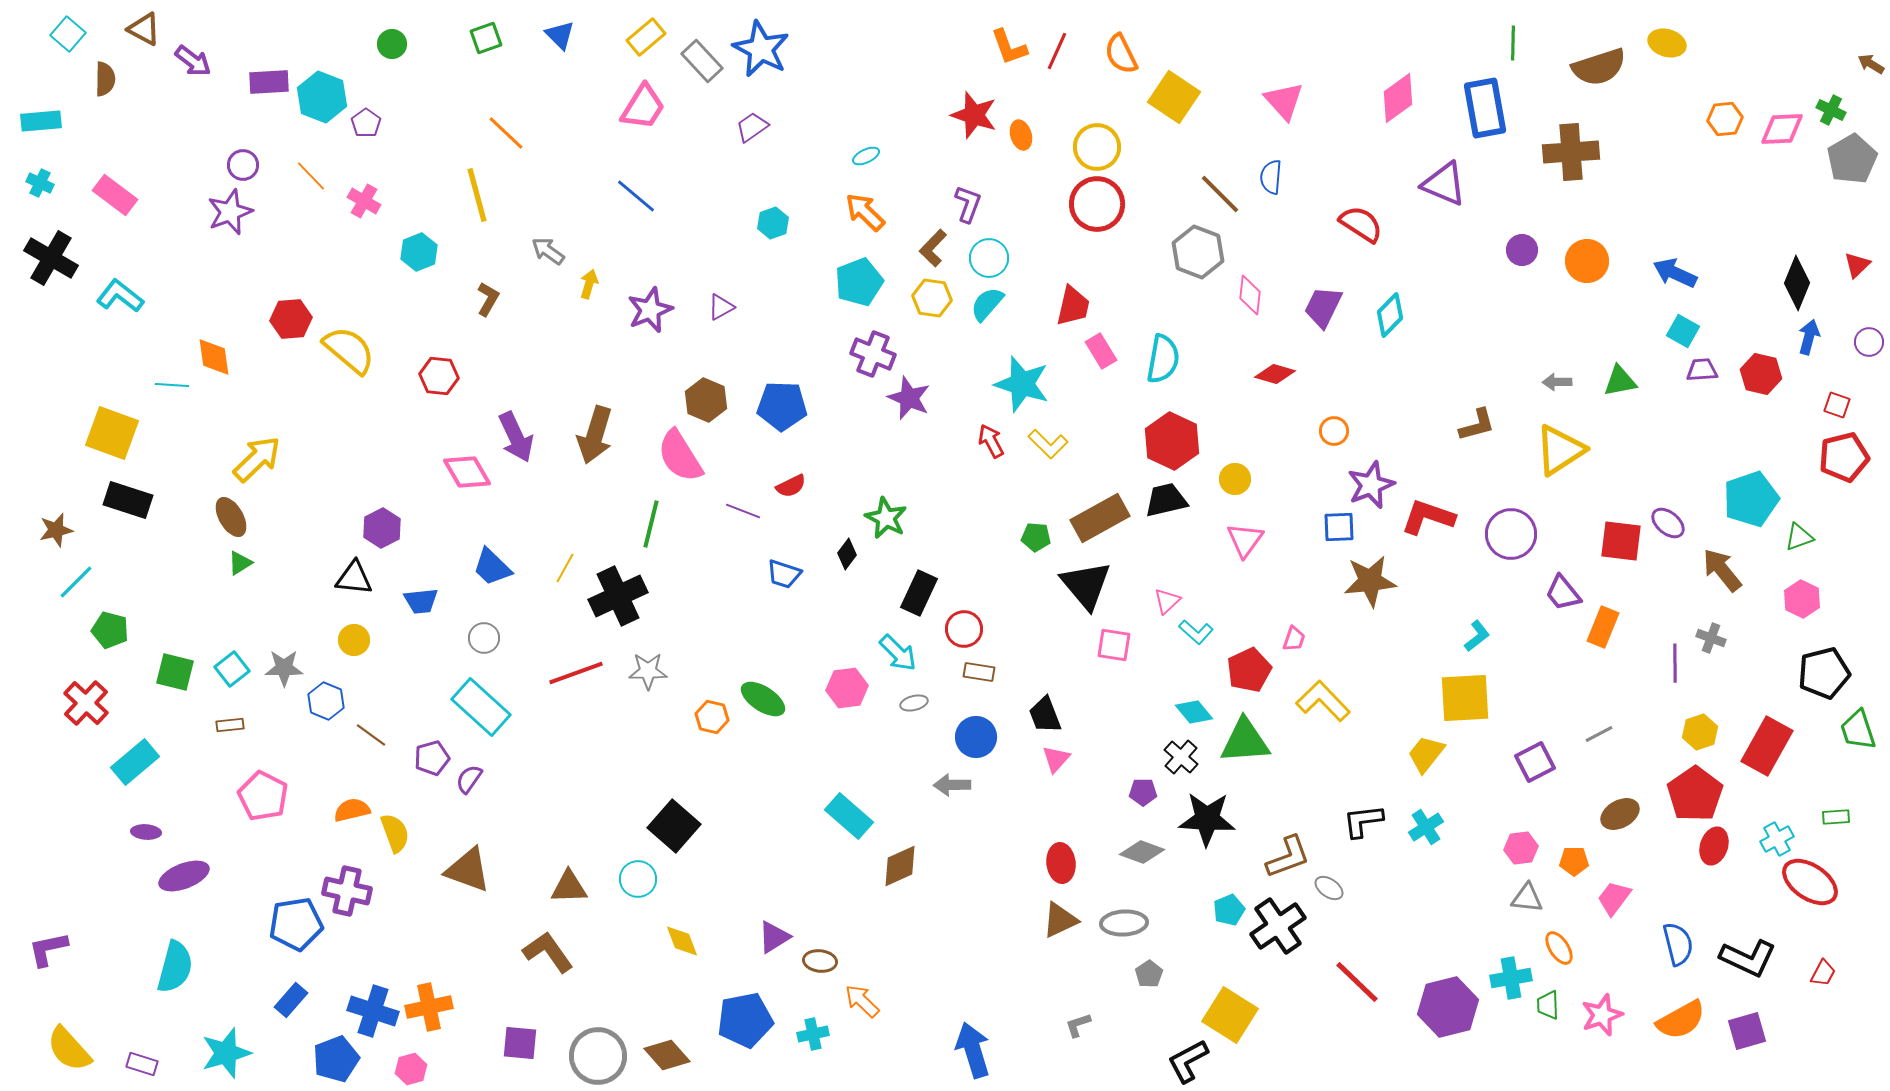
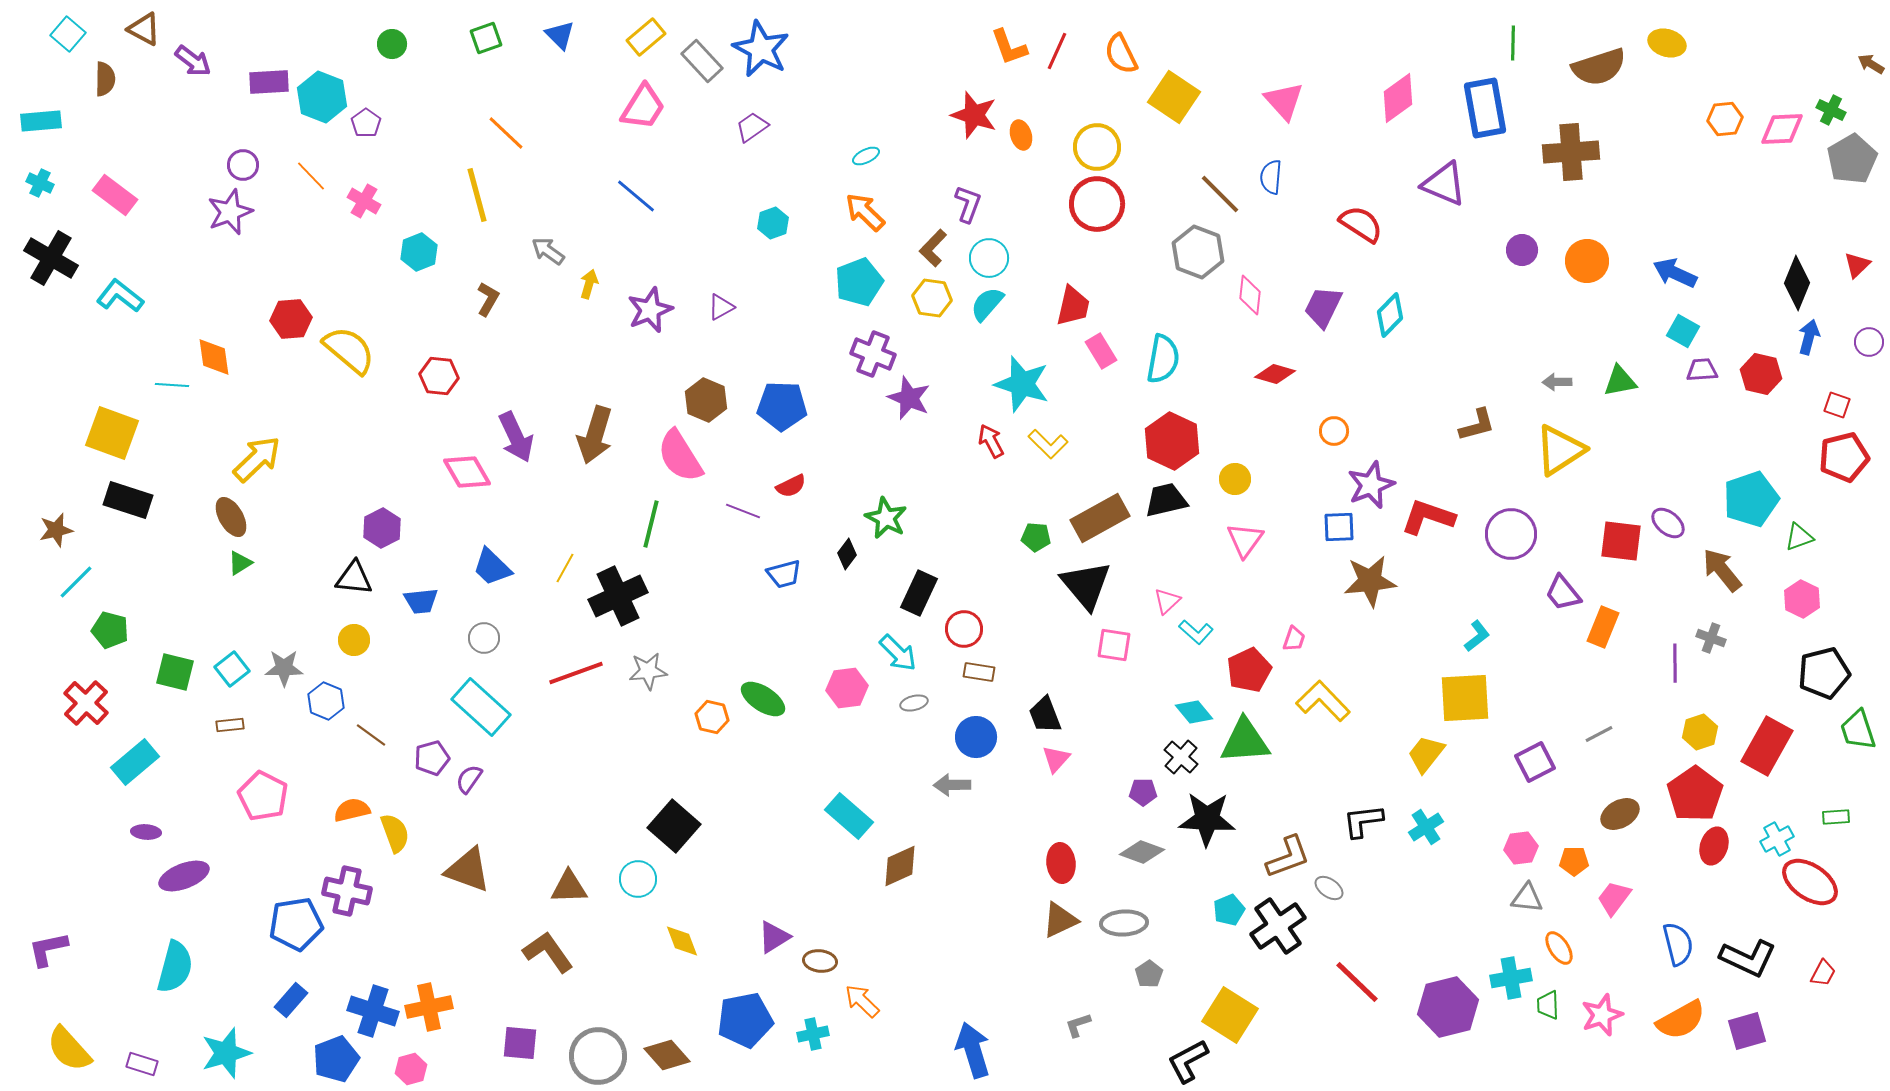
blue trapezoid at (784, 574): rotated 33 degrees counterclockwise
gray star at (648, 671): rotated 6 degrees counterclockwise
